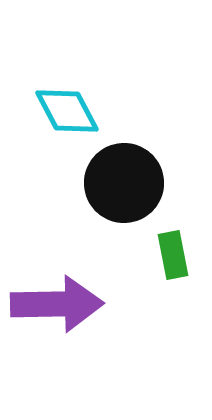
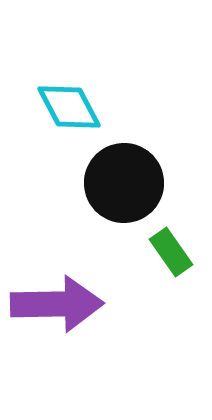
cyan diamond: moved 2 px right, 4 px up
green rectangle: moved 2 px left, 3 px up; rotated 24 degrees counterclockwise
